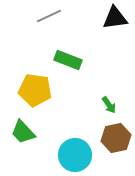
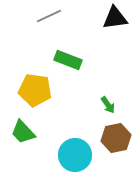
green arrow: moved 1 px left
